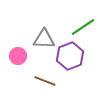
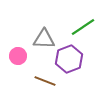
purple hexagon: moved 1 px left, 3 px down
